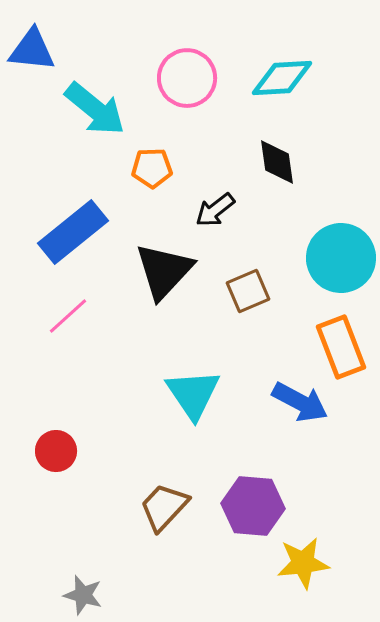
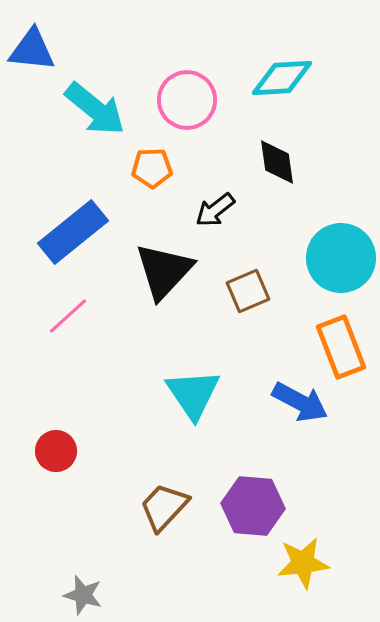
pink circle: moved 22 px down
